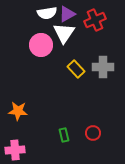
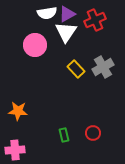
white triangle: moved 2 px right, 1 px up
pink circle: moved 6 px left
gray cross: rotated 30 degrees counterclockwise
